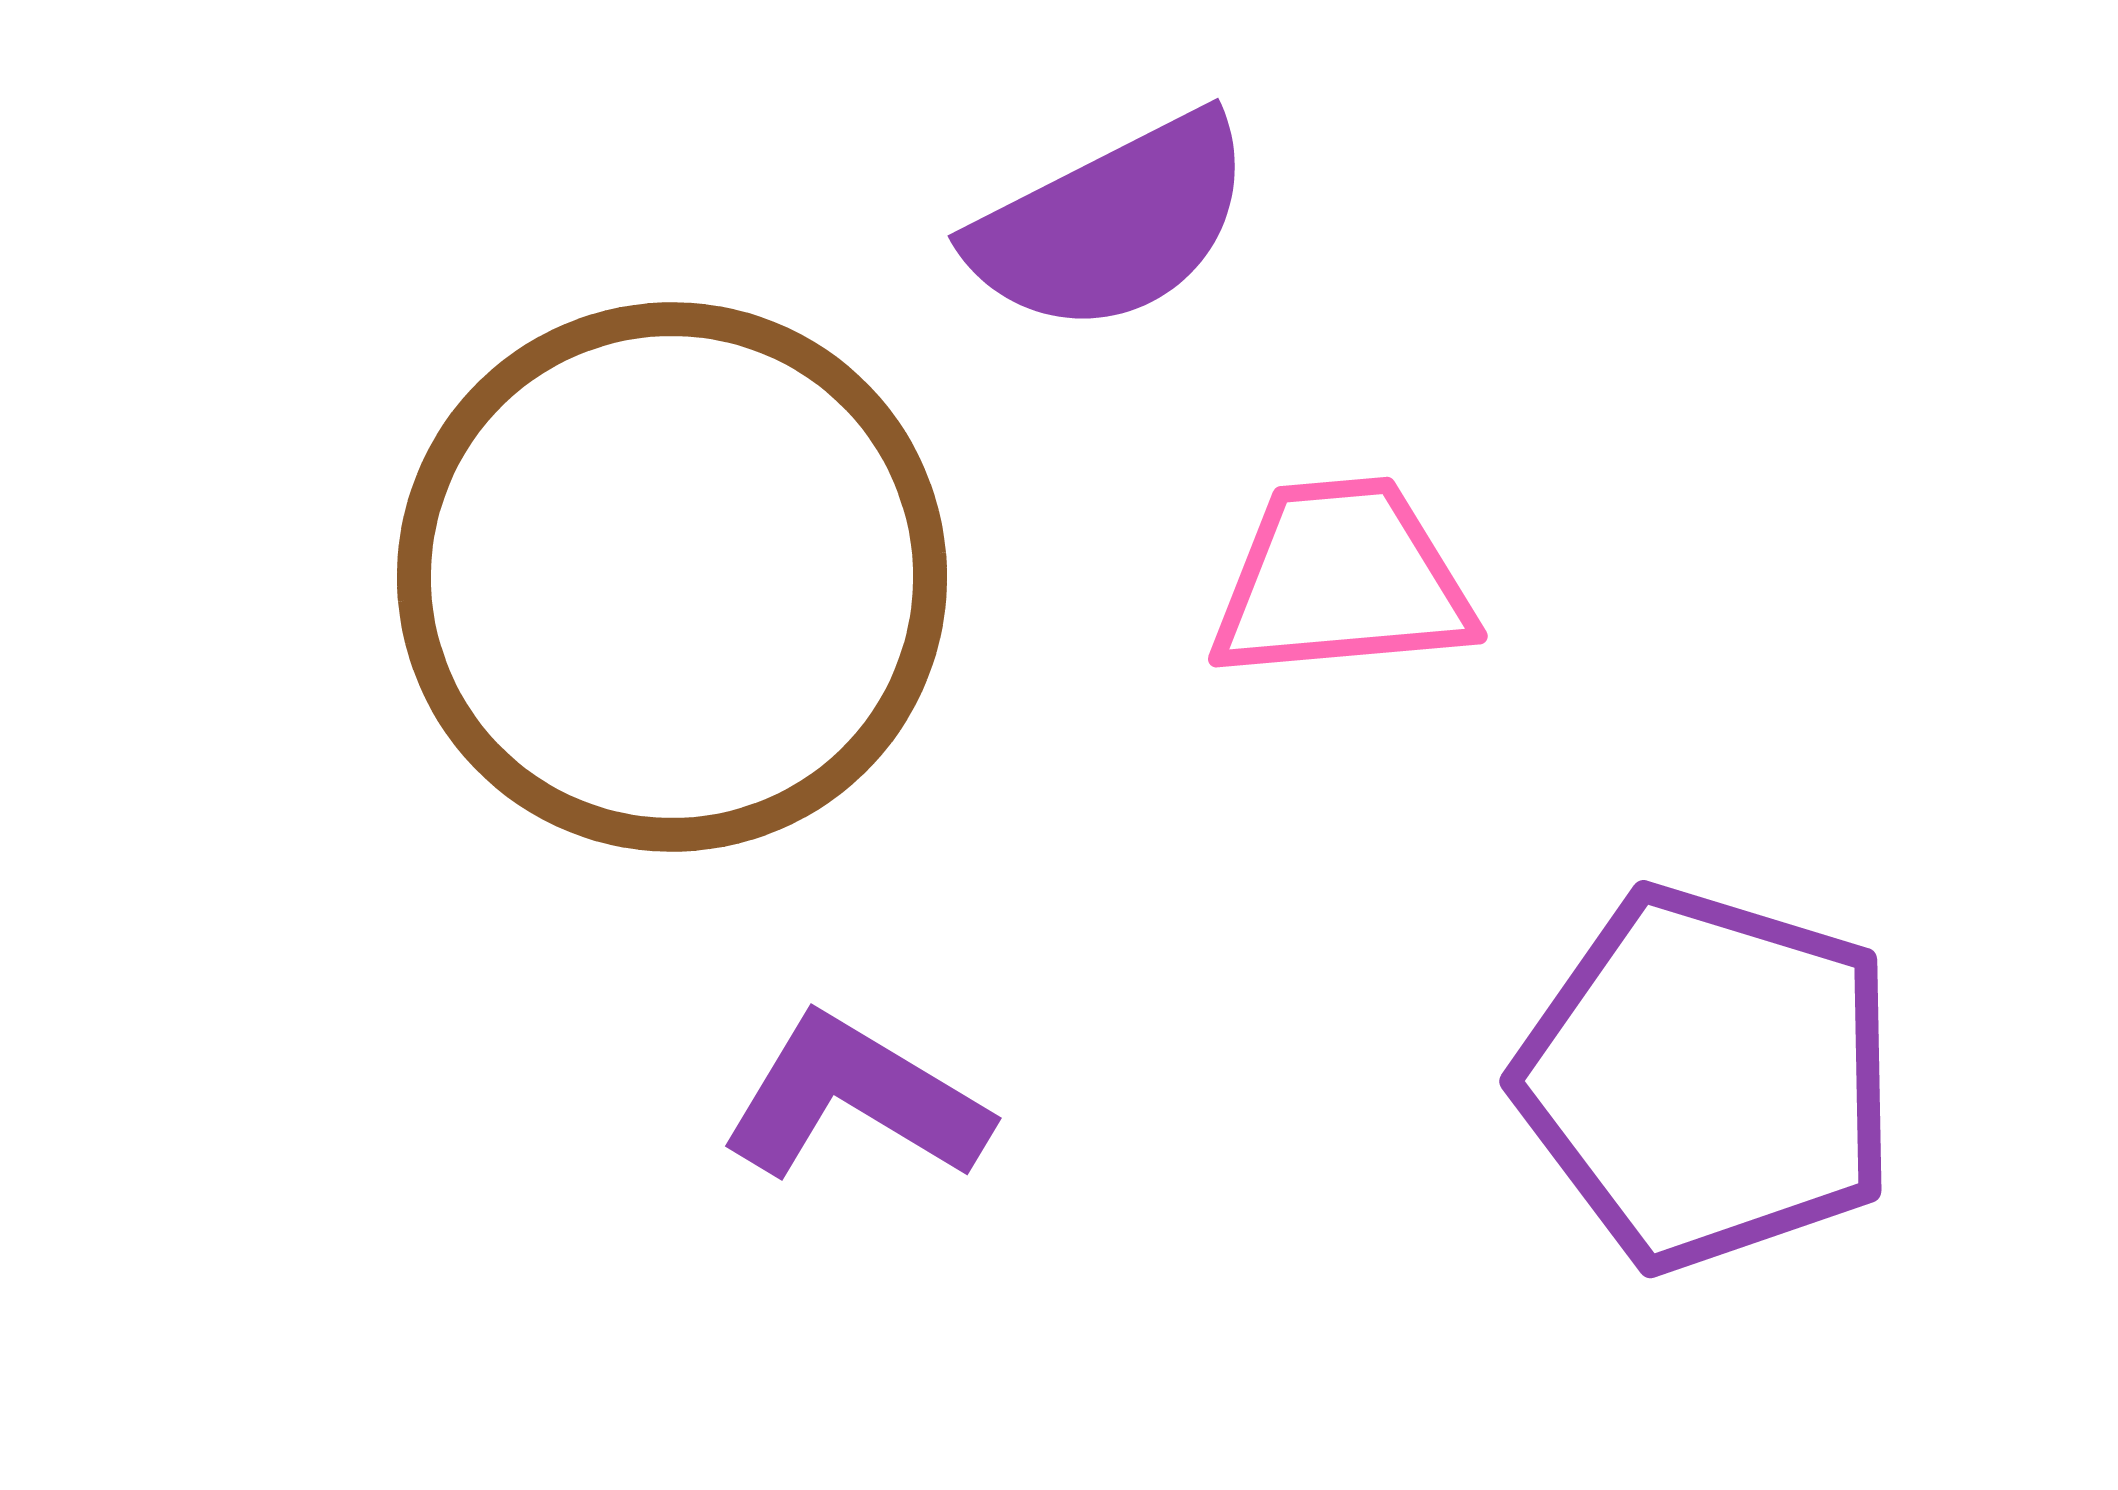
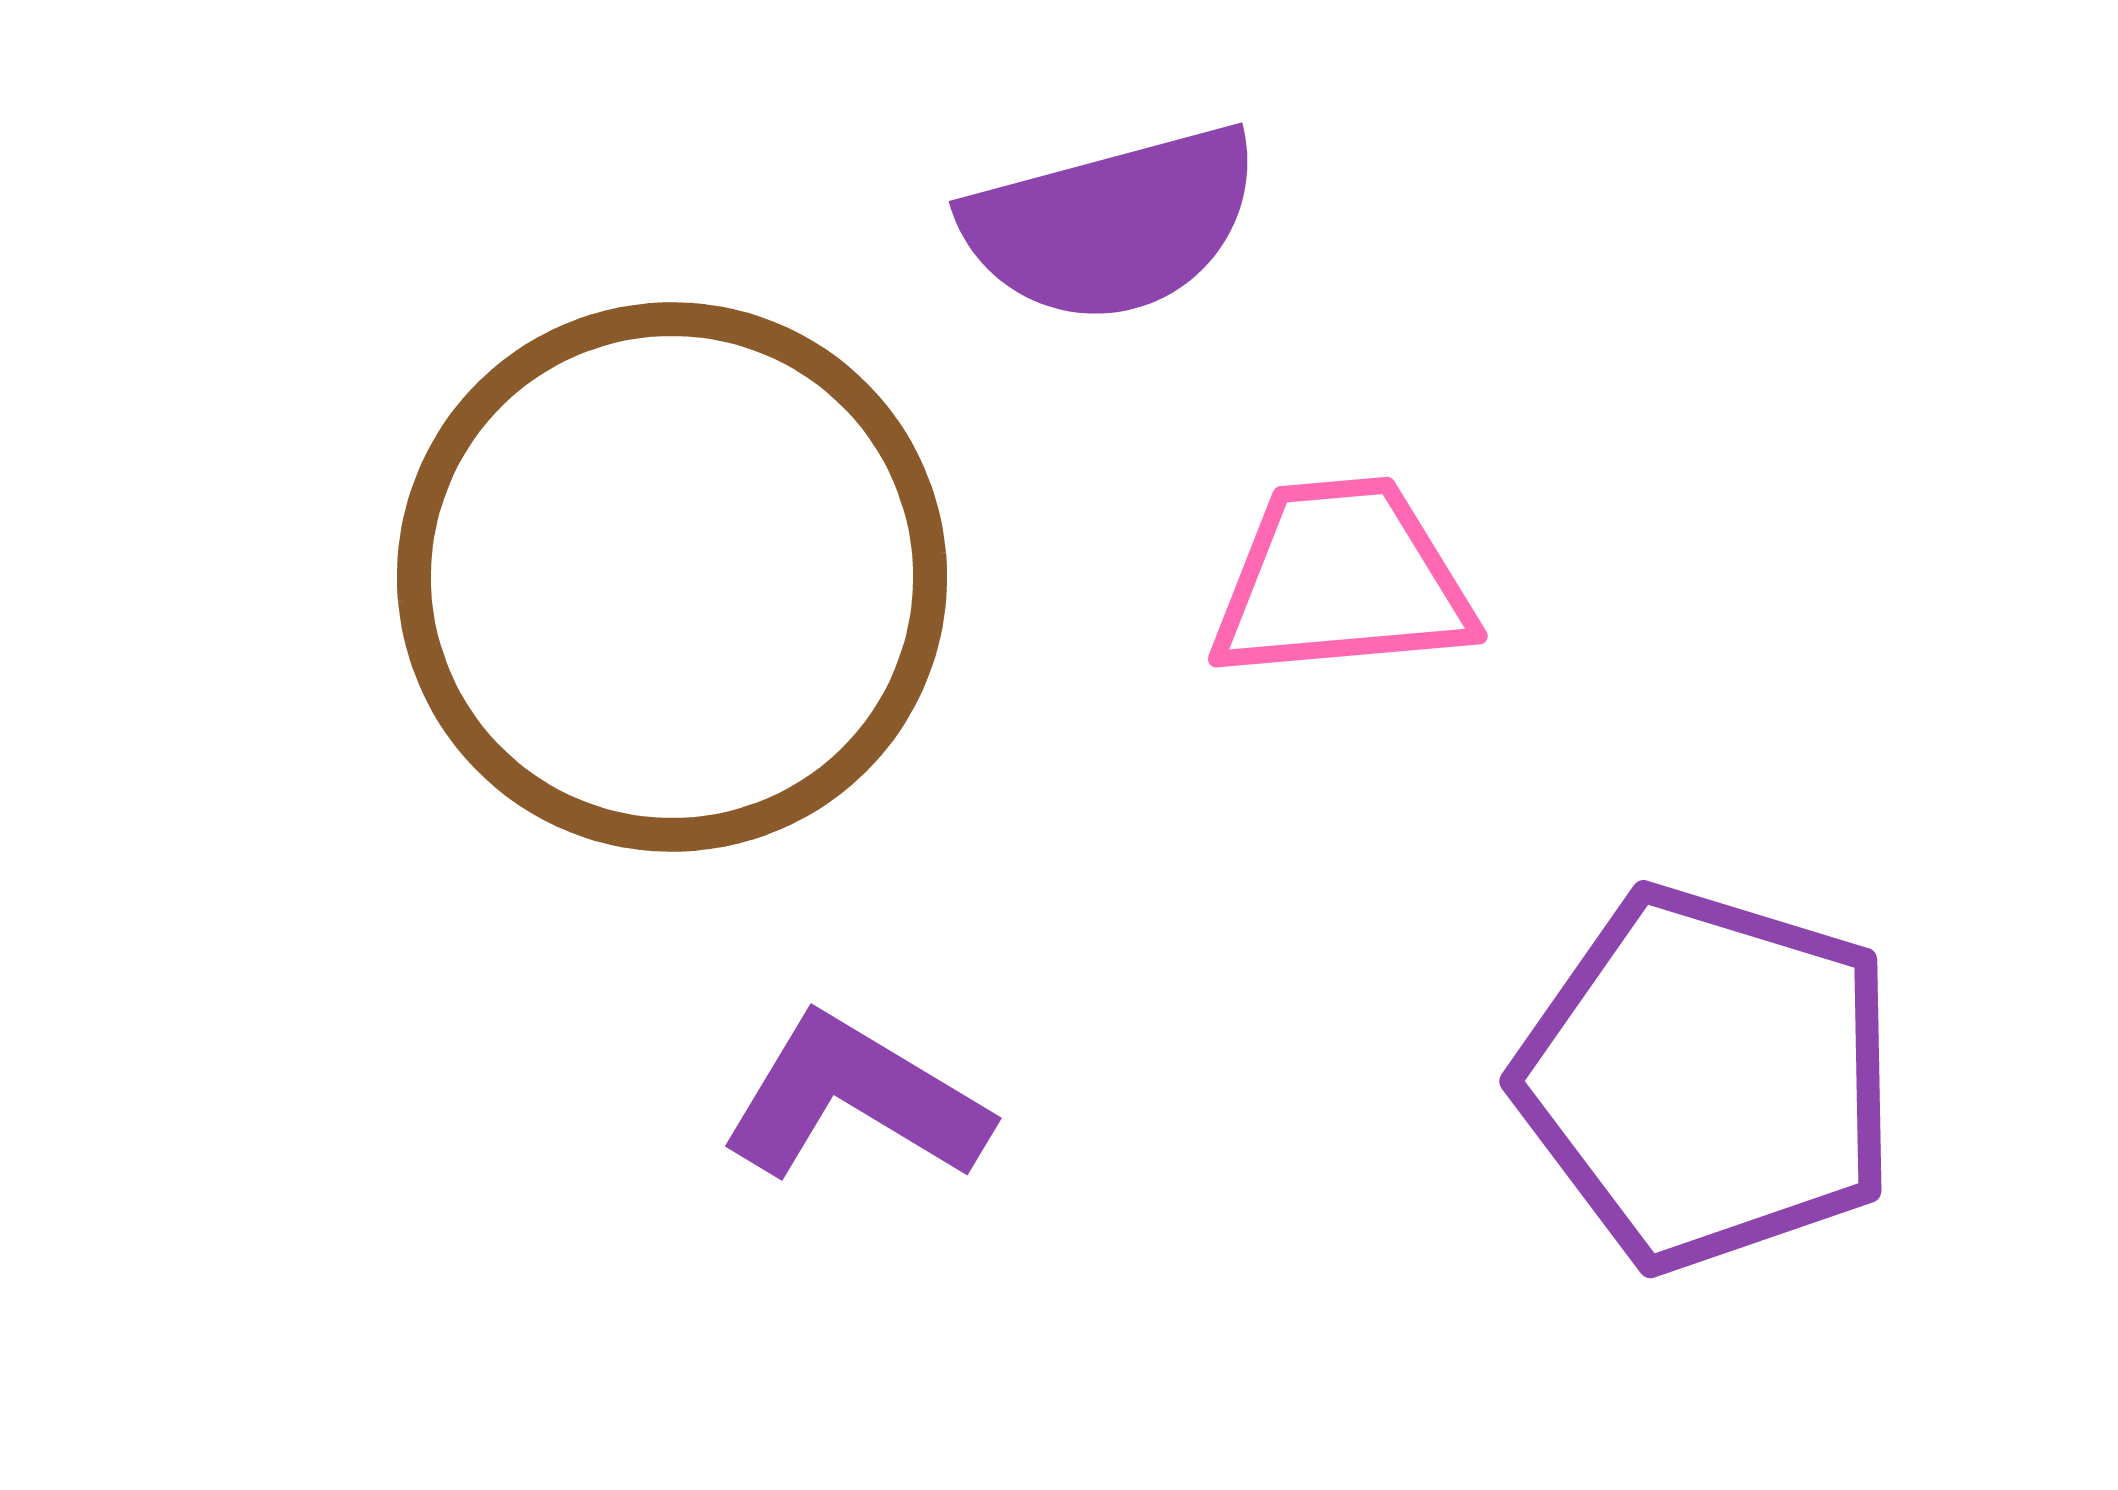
purple semicircle: rotated 12 degrees clockwise
